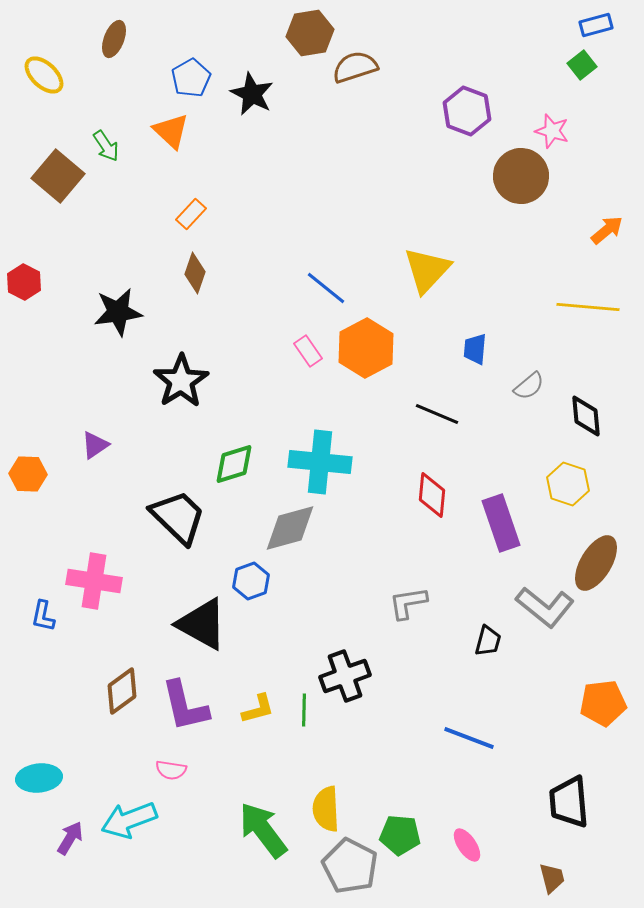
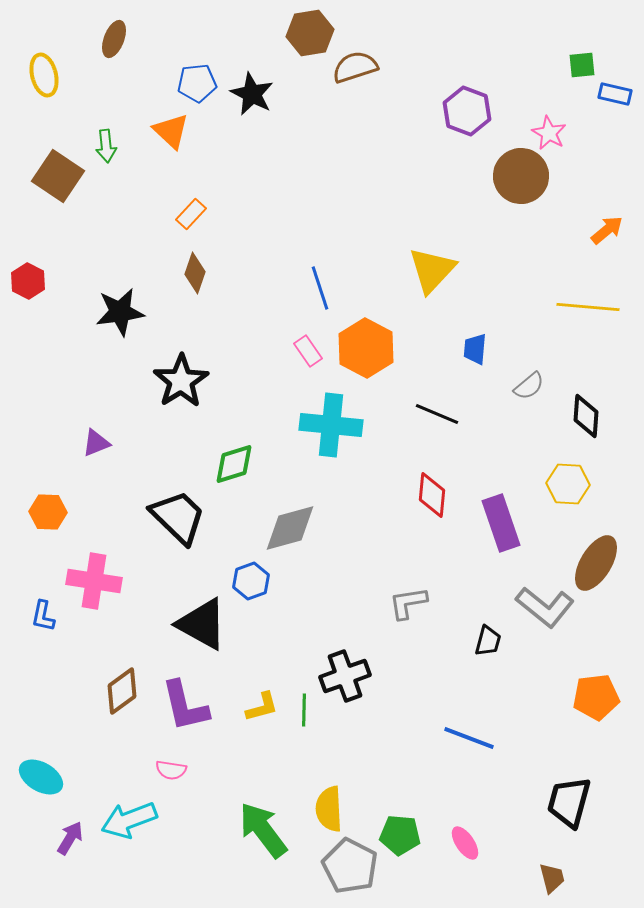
blue rectangle at (596, 25): moved 19 px right, 69 px down; rotated 28 degrees clockwise
green square at (582, 65): rotated 32 degrees clockwise
yellow ellipse at (44, 75): rotated 33 degrees clockwise
blue pentagon at (191, 78): moved 6 px right, 5 px down; rotated 24 degrees clockwise
pink star at (552, 131): moved 3 px left, 2 px down; rotated 12 degrees clockwise
green arrow at (106, 146): rotated 28 degrees clockwise
brown square at (58, 176): rotated 6 degrees counterclockwise
yellow triangle at (427, 270): moved 5 px right
red hexagon at (24, 282): moved 4 px right, 1 px up
blue line at (326, 288): moved 6 px left; rotated 33 degrees clockwise
black star at (118, 312): moved 2 px right
orange hexagon at (366, 348): rotated 4 degrees counterclockwise
black diamond at (586, 416): rotated 9 degrees clockwise
purple triangle at (95, 445): moved 1 px right, 2 px up; rotated 12 degrees clockwise
cyan cross at (320, 462): moved 11 px right, 37 px up
orange hexagon at (28, 474): moved 20 px right, 38 px down
yellow hexagon at (568, 484): rotated 15 degrees counterclockwise
orange pentagon at (603, 703): moved 7 px left, 6 px up
yellow L-shape at (258, 709): moved 4 px right, 2 px up
cyan ellipse at (39, 778): moved 2 px right, 1 px up; rotated 36 degrees clockwise
black trapezoid at (569, 802): rotated 20 degrees clockwise
yellow semicircle at (326, 809): moved 3 px right
pink ellipse at (467, 845): moved 2 px left, 2 px up
